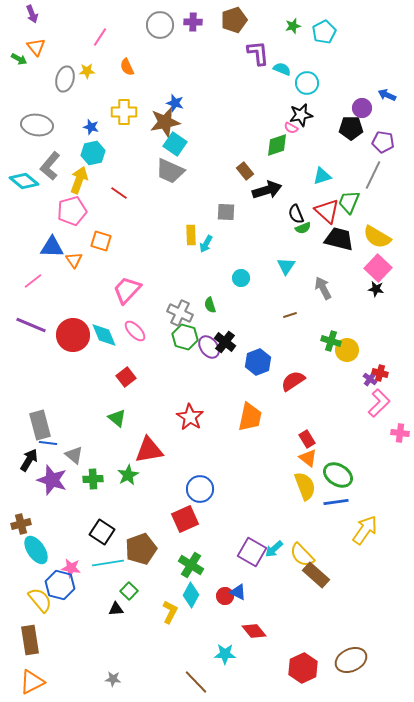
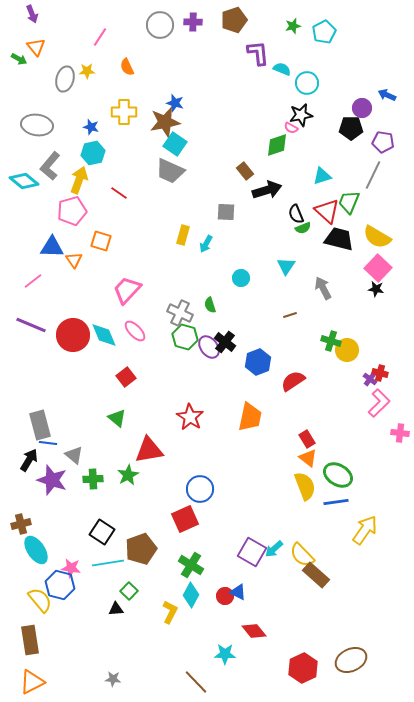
yellow rectangle at (191, 235): moved 8 px left; rotated 18 degrees clockwise
